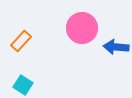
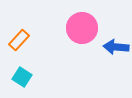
orange rectangle: moved 2 px left, 1 px up
cyan square: moved 1 px left, 8 px up
